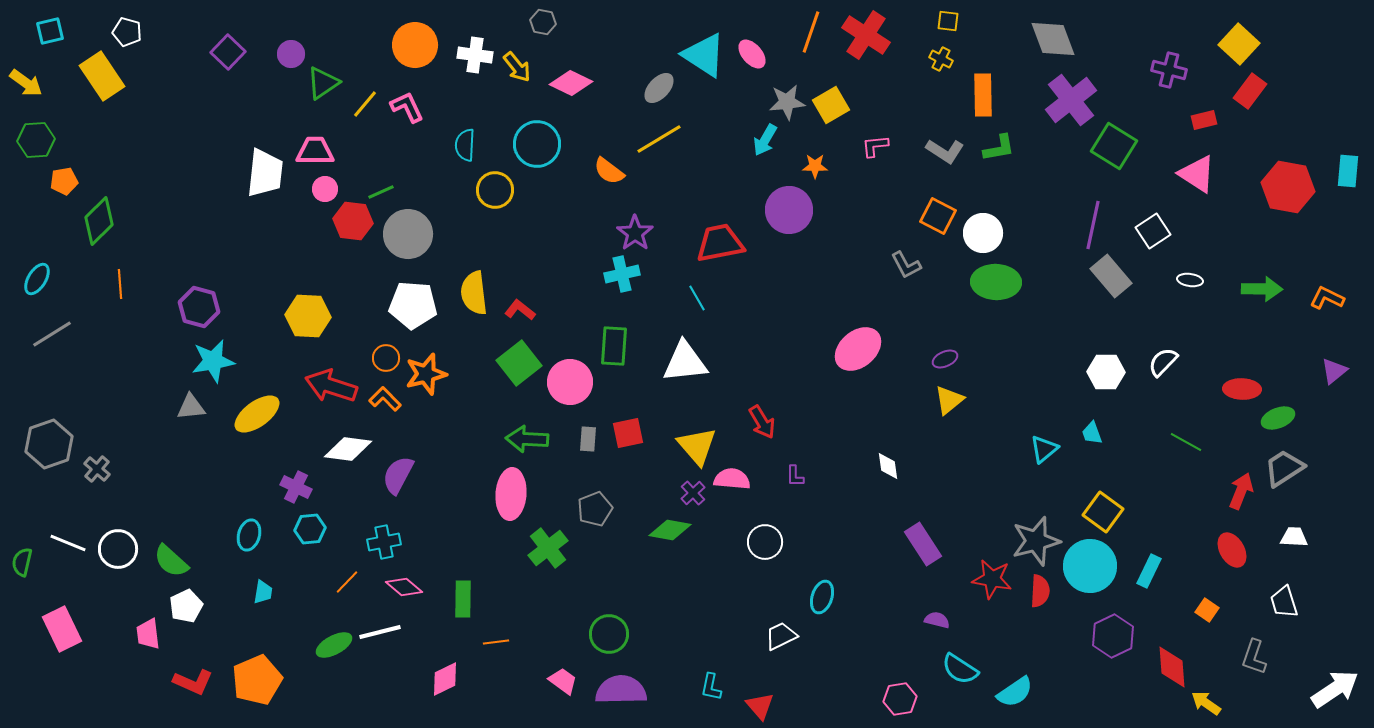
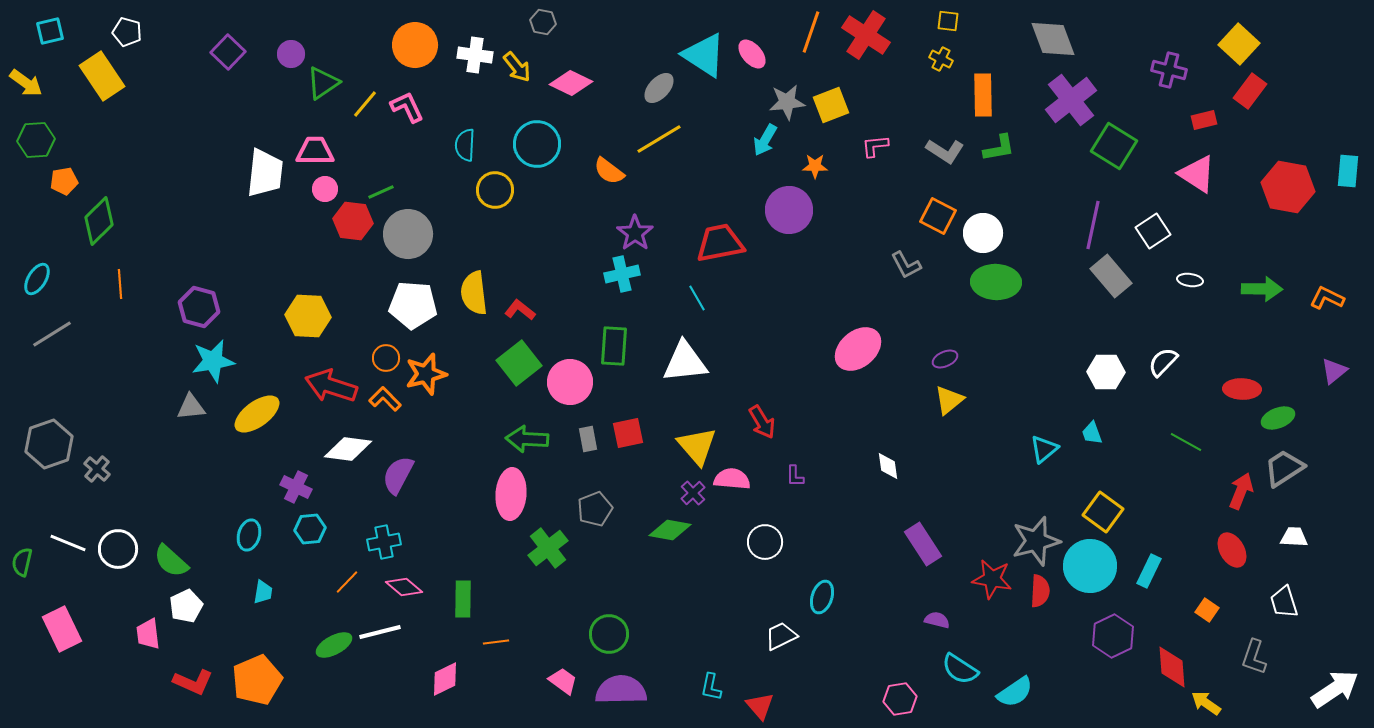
yellow square at (831, 105): rotated 9 degrees clockwise
gray rectangle at (588, 439): rotated 15 degrees counterclockwise
